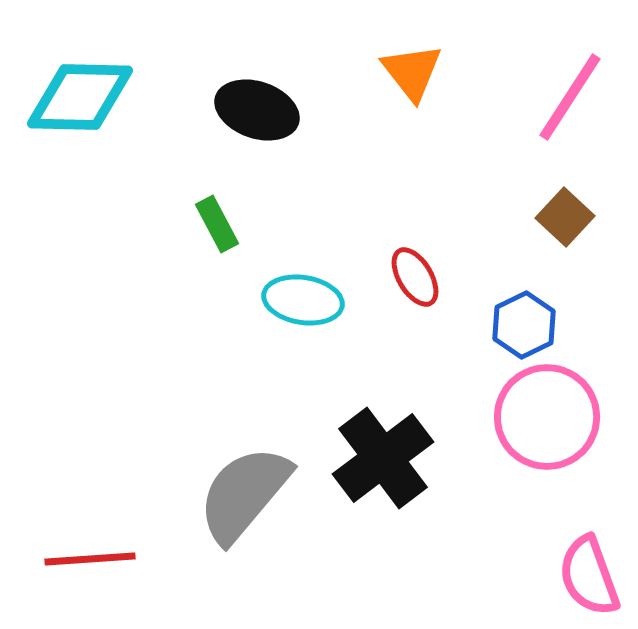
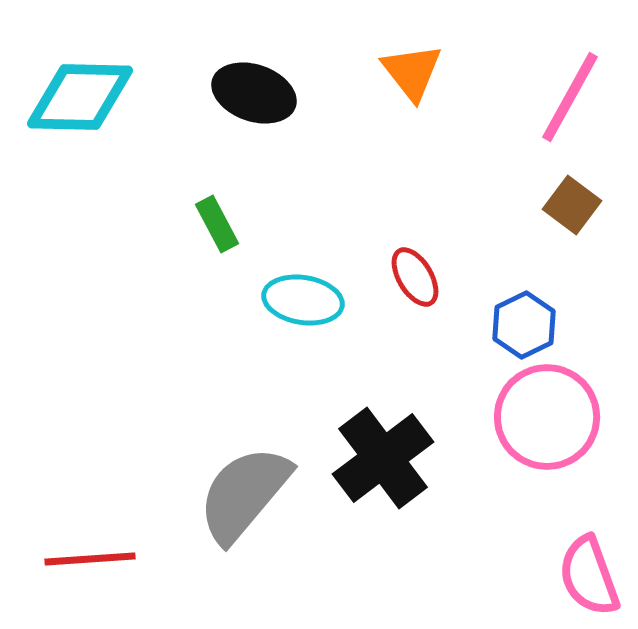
pink line: rotated 4 degrees counterclockwise
black ellipse: moved 3 px left, 17 px up
brown square: moved 7 px right, 12 px up; rotated 6 degrees counterclockwise
